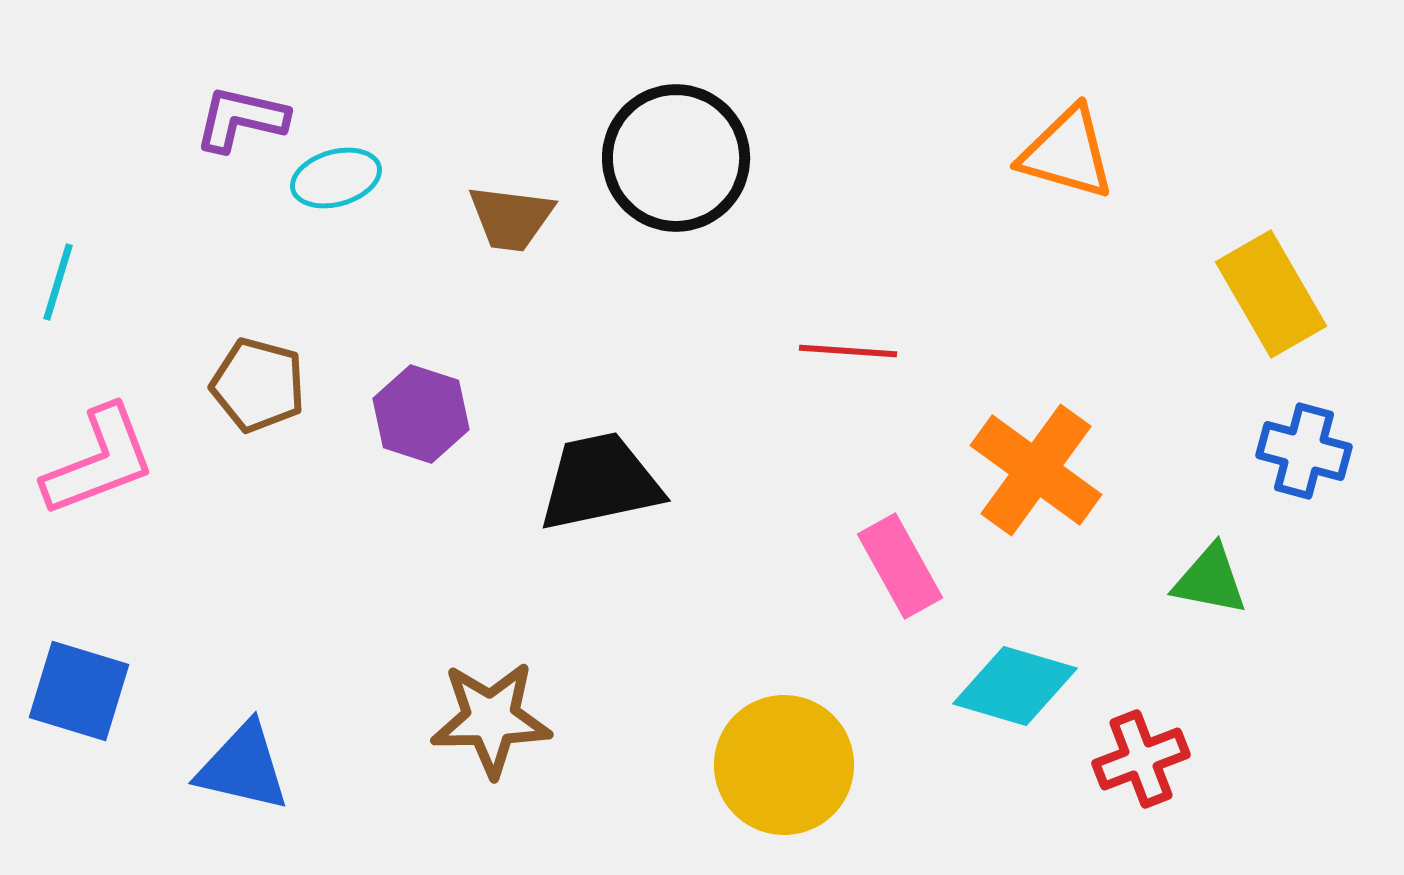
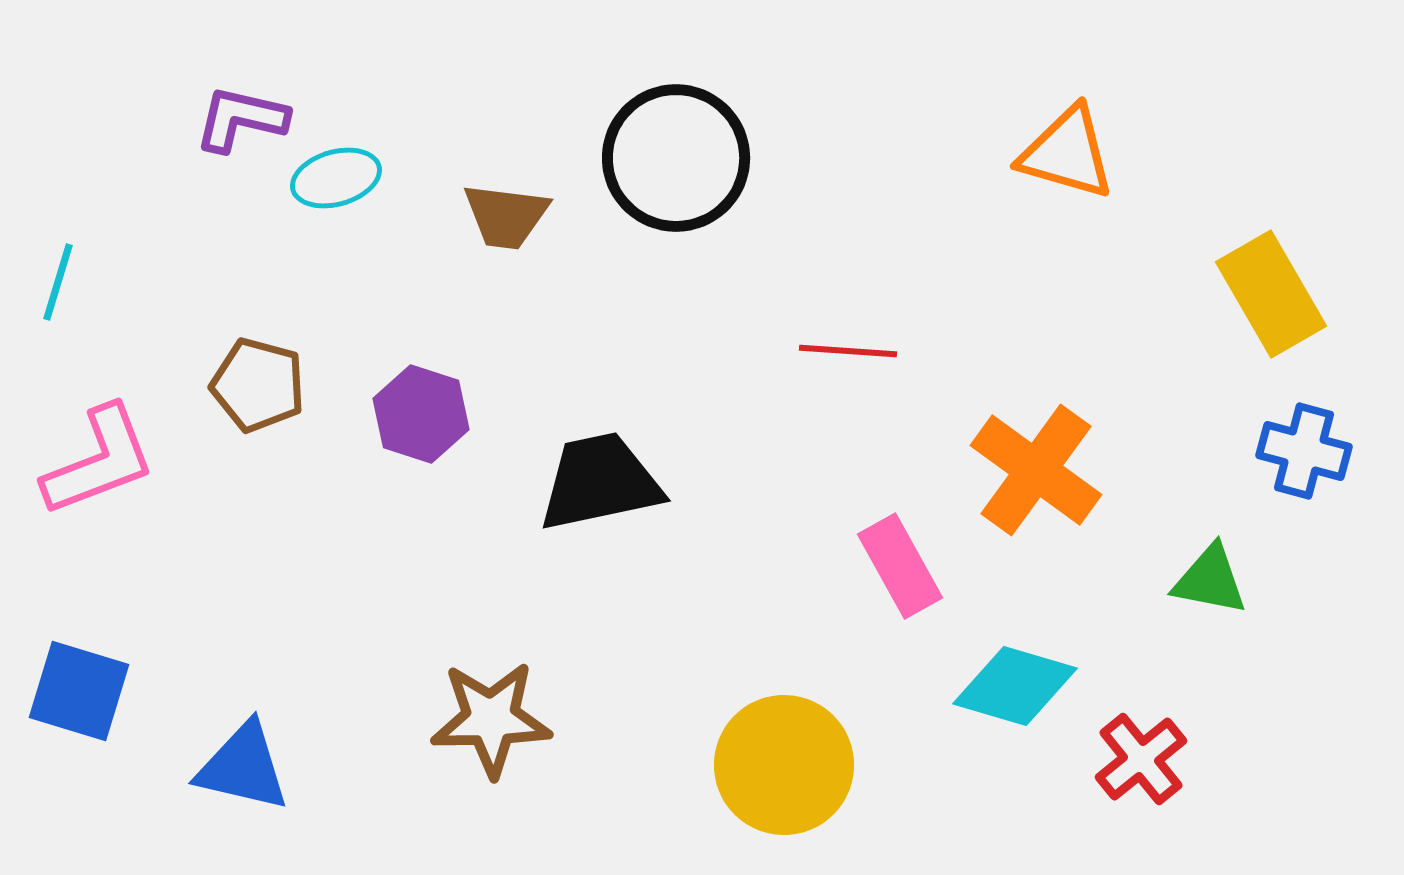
brown trapezoid: moved 5 px left, 2 px up
red cross: rotated 18 degrees counterclockwise
